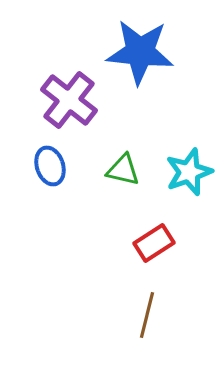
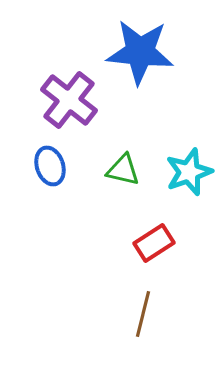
brown line: moved 4 px left, 1 px up
